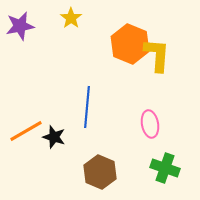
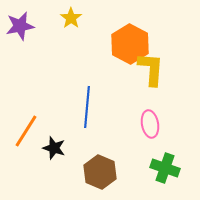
orange hexagon: rotated 6 degrees clockwise
yellow L-shape: moved 6 px left, 14 px down
orange line: rotated 28 degrees counterclockwise
black star: moved 11 px down
